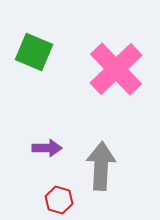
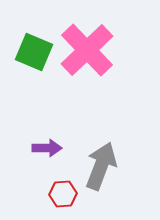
pink cross: moved 29 px left, 19 px up
gray arrow: rotated 18 degrees clockwise
red hexagon: moved 4 px right, 6 px up; rotated 20 degrees counterclockwise
